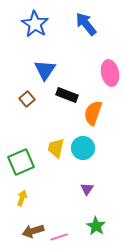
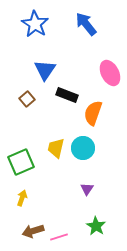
pink ellipse: rotated 15 degrees counterclockwise
